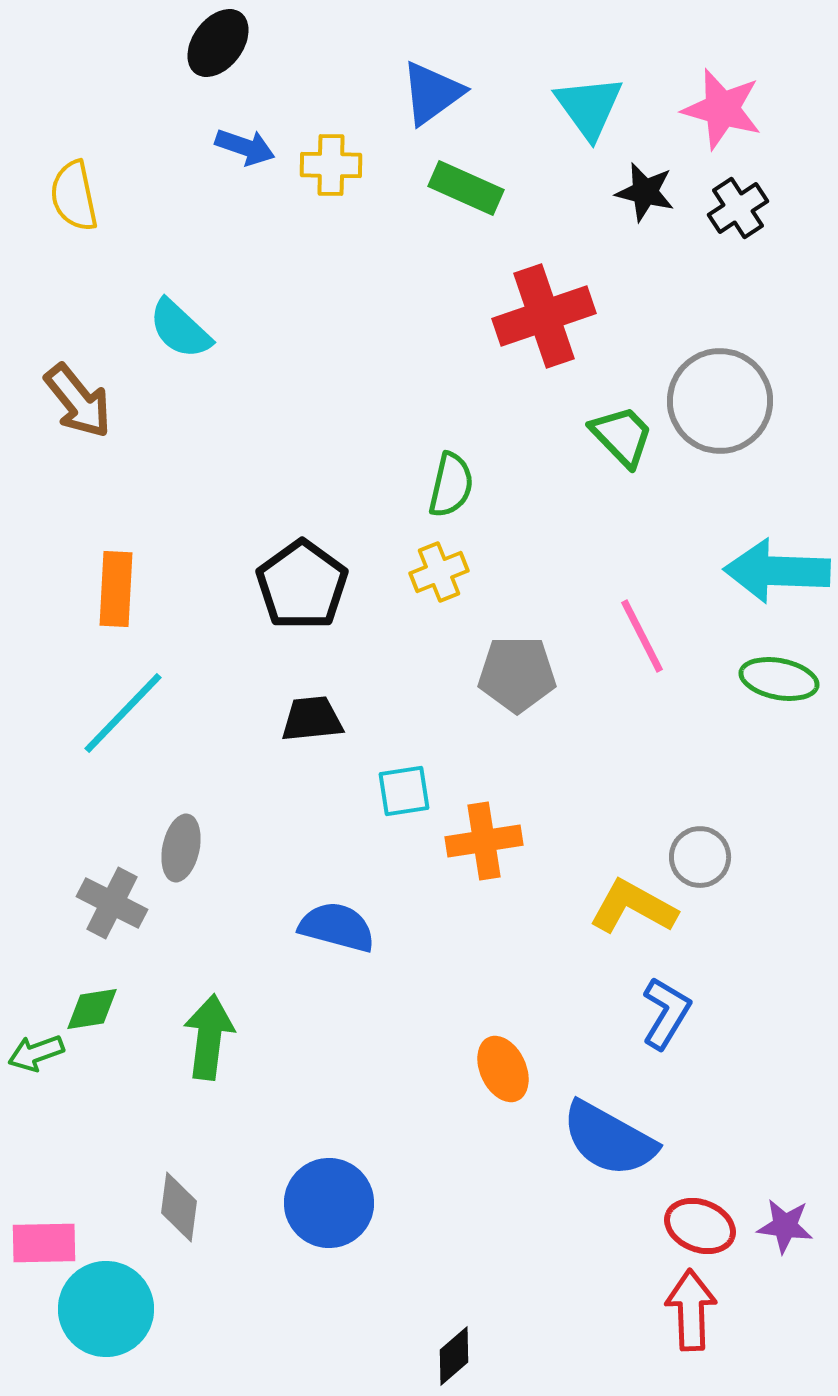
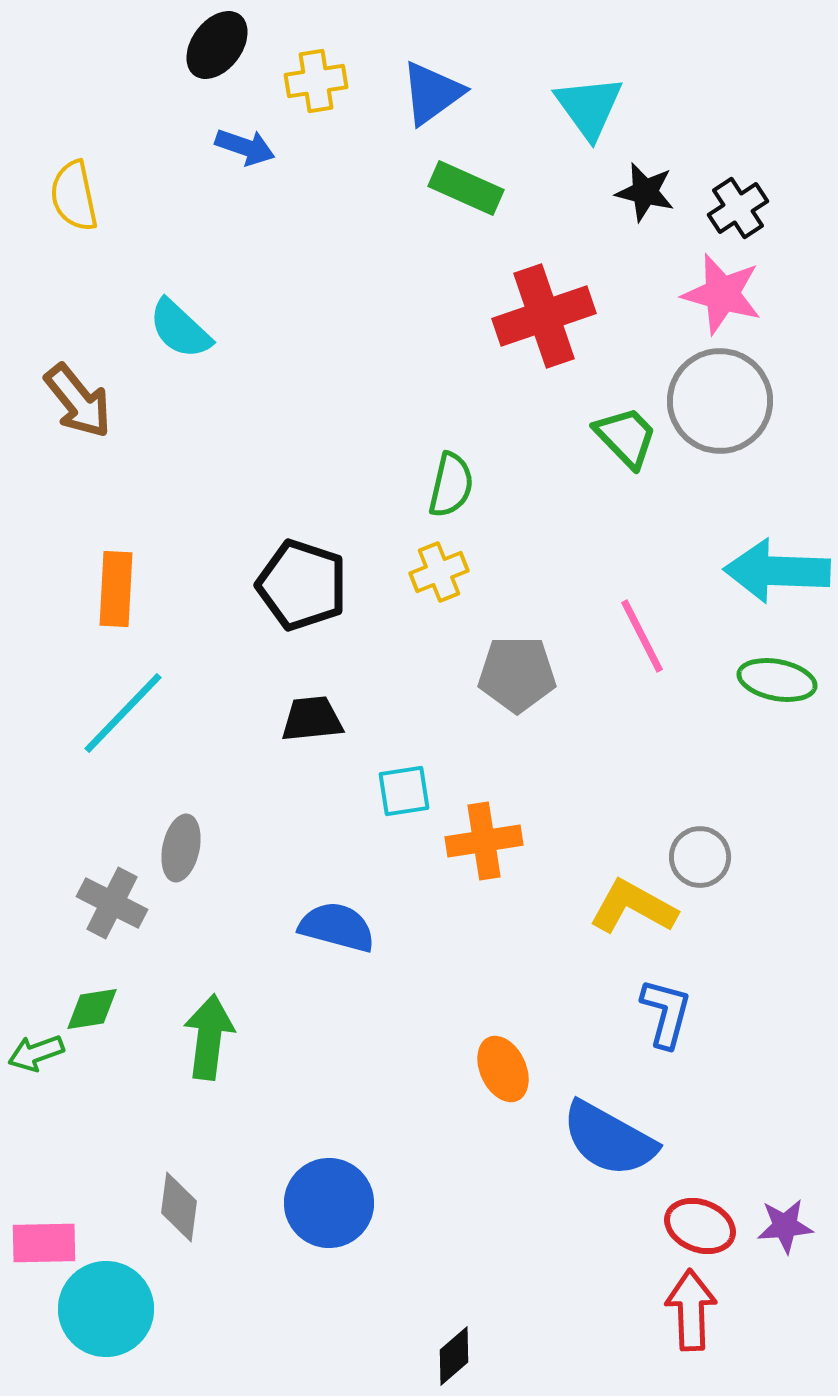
black ellipse at (218, 43): moved 1 px left, 2 px down
pink star at (722, 109): moved 185 px down
yellow cross at (331, 165): moved 15 px left, 84 px up; rotated 10 degrees counterclockwise
green trapezoid at (622, 436): moved 4 px right, 1 px down
black pentagon at (302, 585): rotated 18 degrees counterclockwise
green ellipse at (779, 679): moved 2 px left, 1 px down
blue L-shape at (666, 1013): rotated 16 degrees counterclockwise
purple star at (785, 1226): rotated 12 degrees counterclockwise
